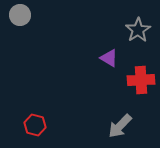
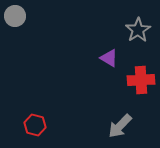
gray circle: moved 5 px left, 1 px down
